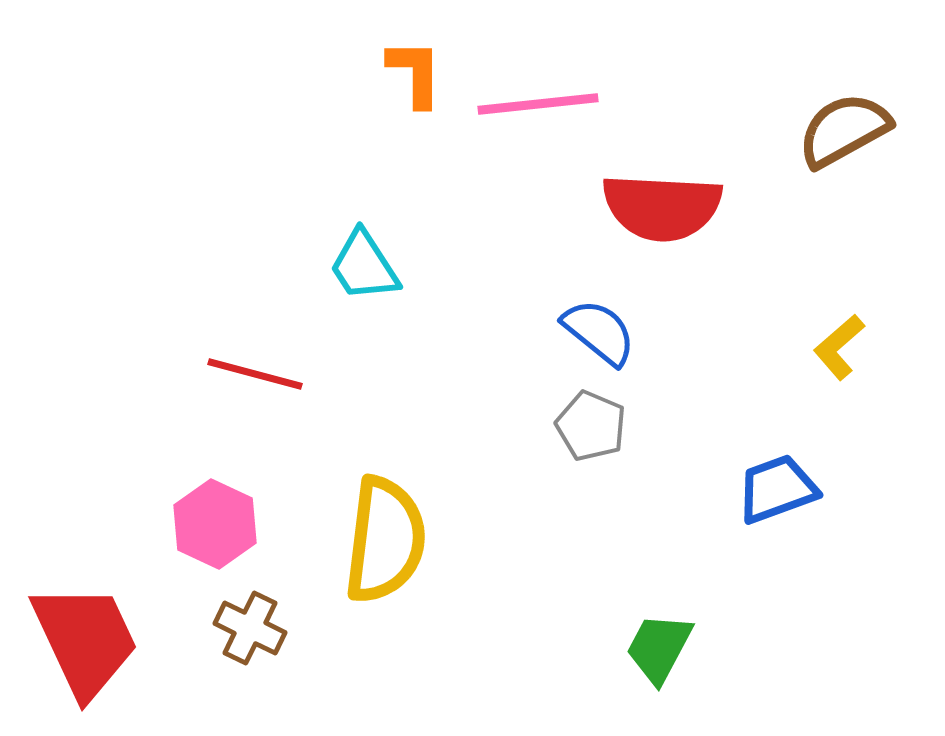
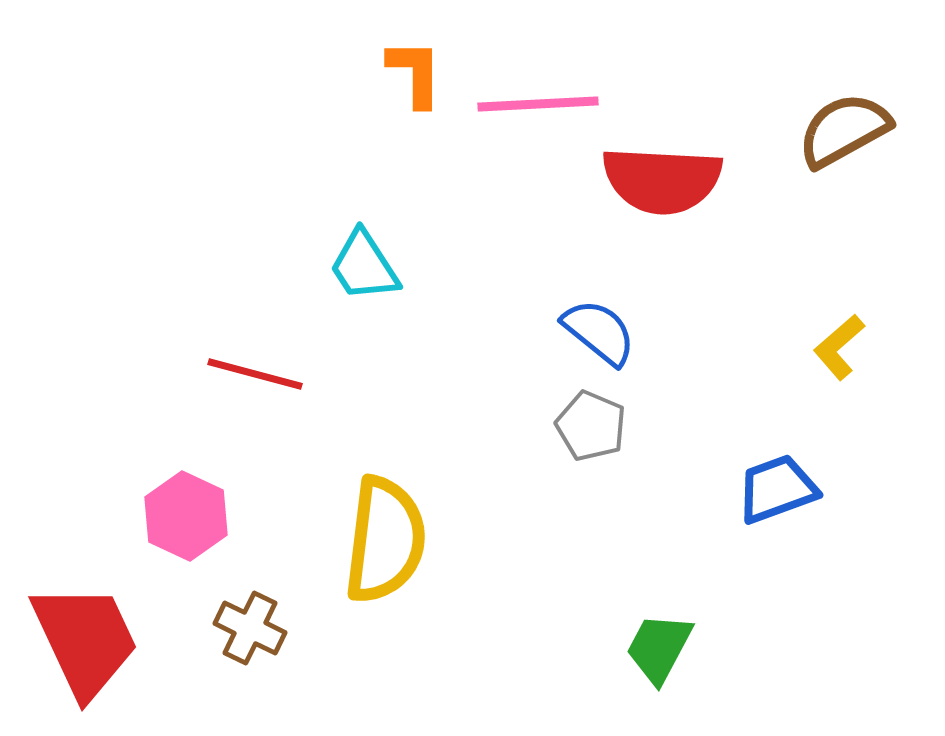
pink line: rotated 3 degrees clockwise
red semicircle: moved 27 px up
pink hexagon: moved 29 px left, 8 px up
